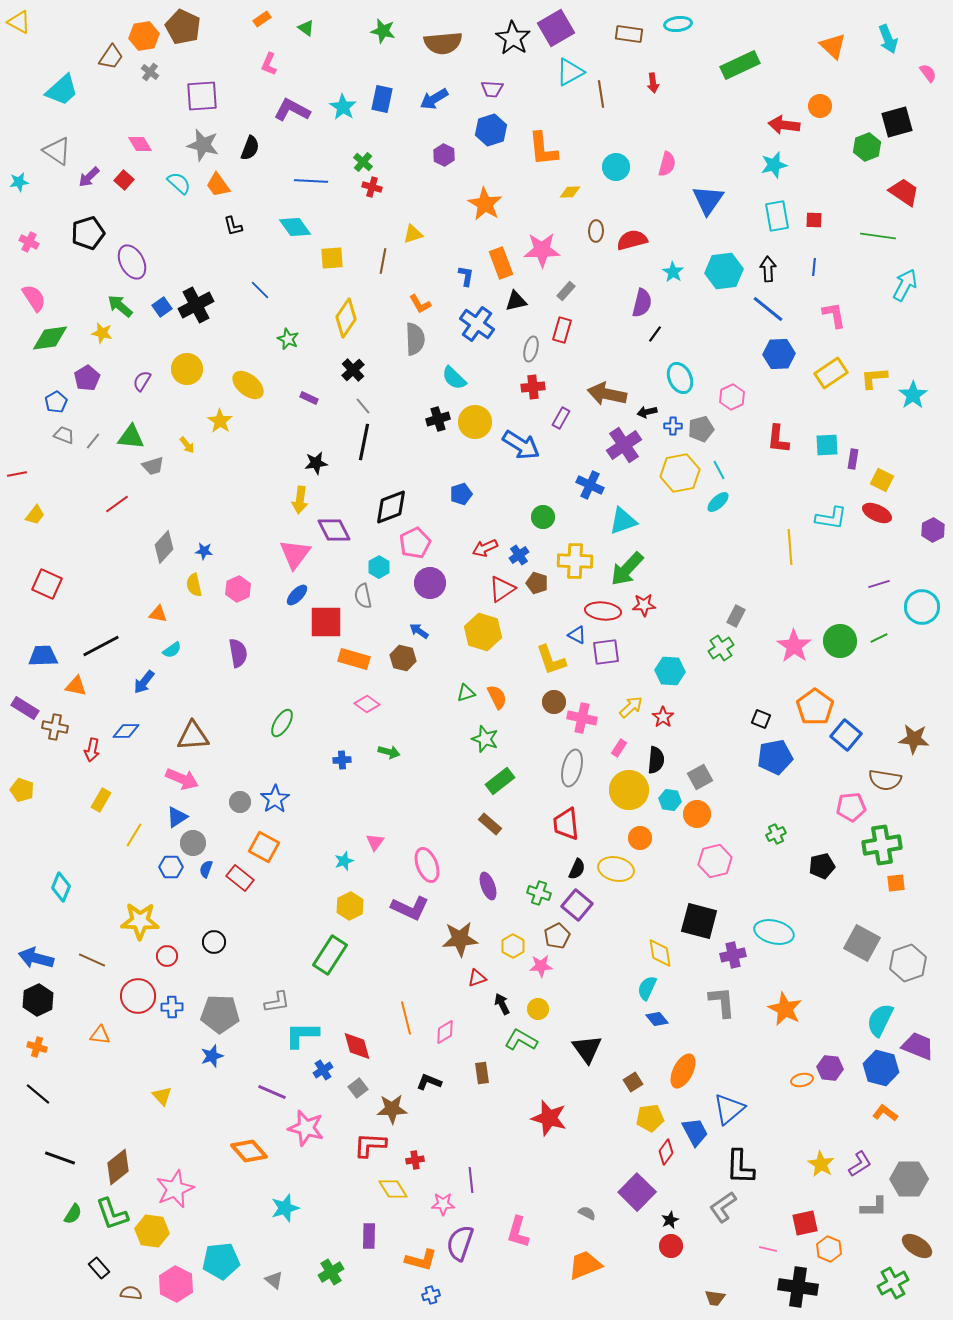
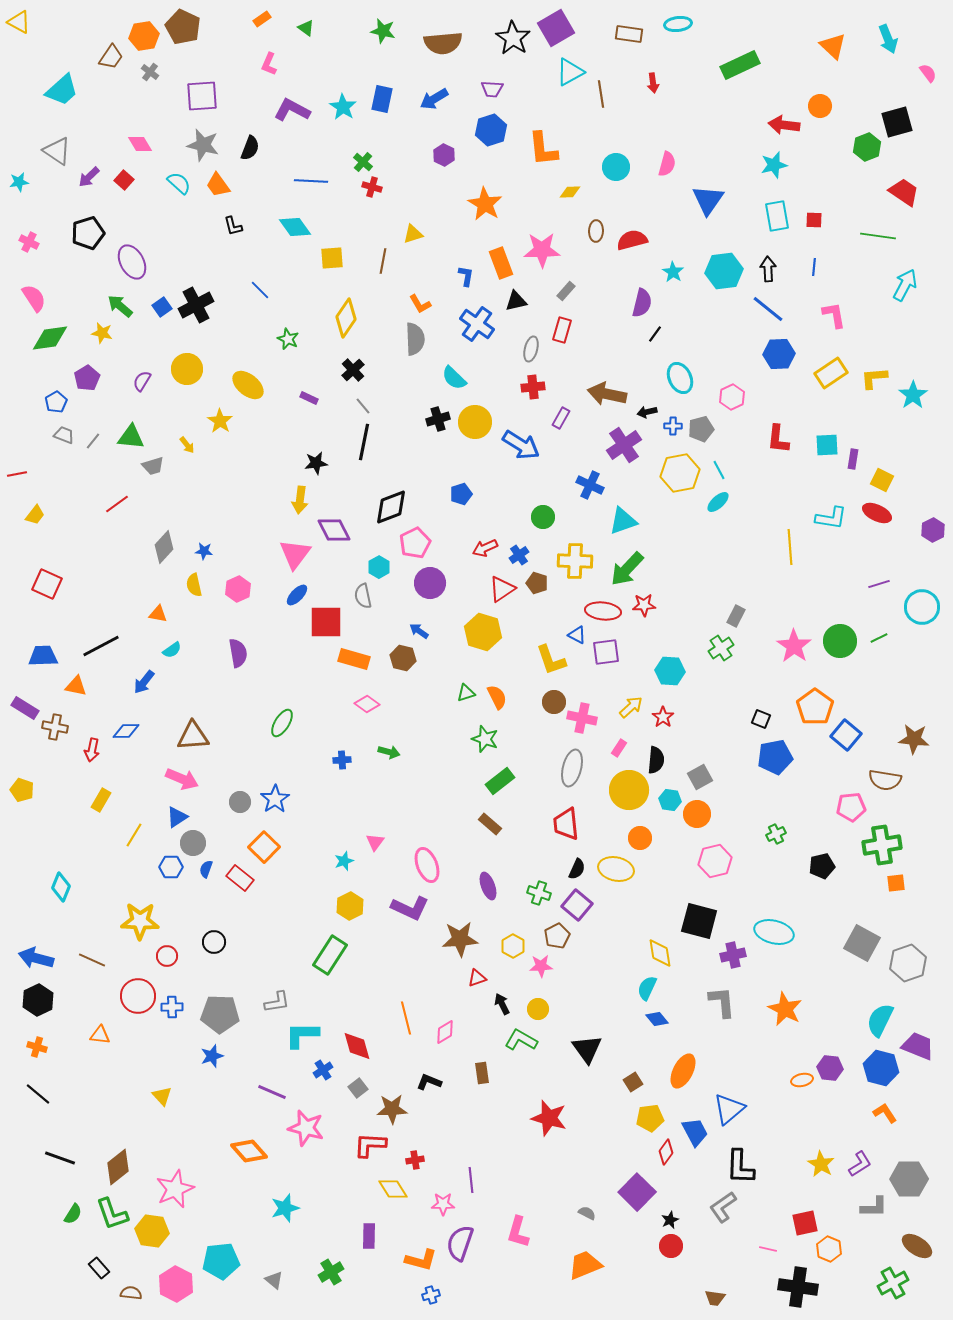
orange square at (264, 847): rotated 16 degrees clockwise
orange L-shape at (885, 1113): rotated 20 degrees clockwise
